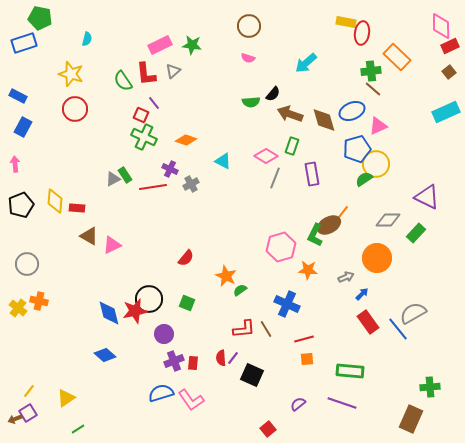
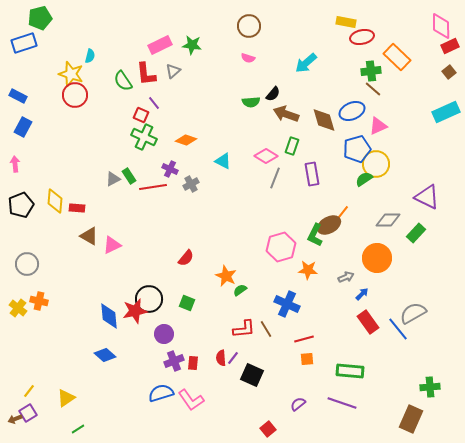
green pentagon at (40, 18): rotated 25 degrees counterclockwise
red ellipse at (362, 33): moved 4 px down; rotated 70 degrees clockwise
cyan semicircle at (87, 39): moved 3 px right, 17 px down
red circle at (75, 109): moved 14 px up
brown arrow at (290, 114): moved 4 px left
green rectangle at (125, 175): moved 4 px right, 1 px down
blue diamond at (109, 313): moved 3 px down; rotated 8 degrees clockwise
